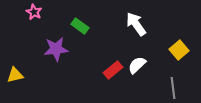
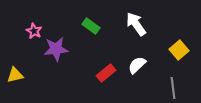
pink star: moved 19 px down
green rectangle: moved 11 px right
red rectangle: moved 7 px left, 3 px down
